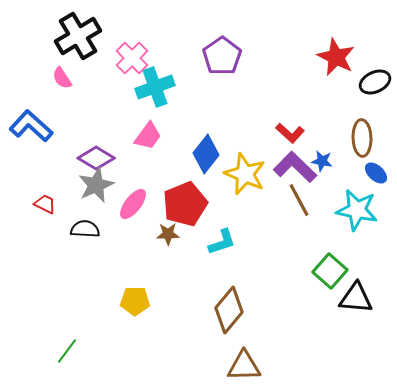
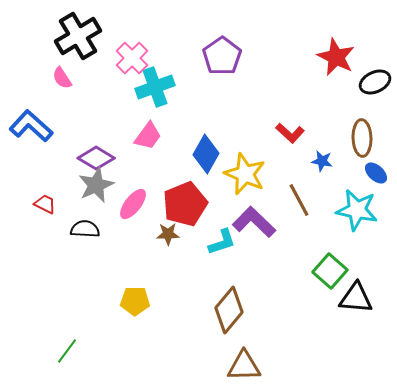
blue diamond: rotated 9 degrees counterclockwise
purple L-shape: moved 41 px left, 55 px down
